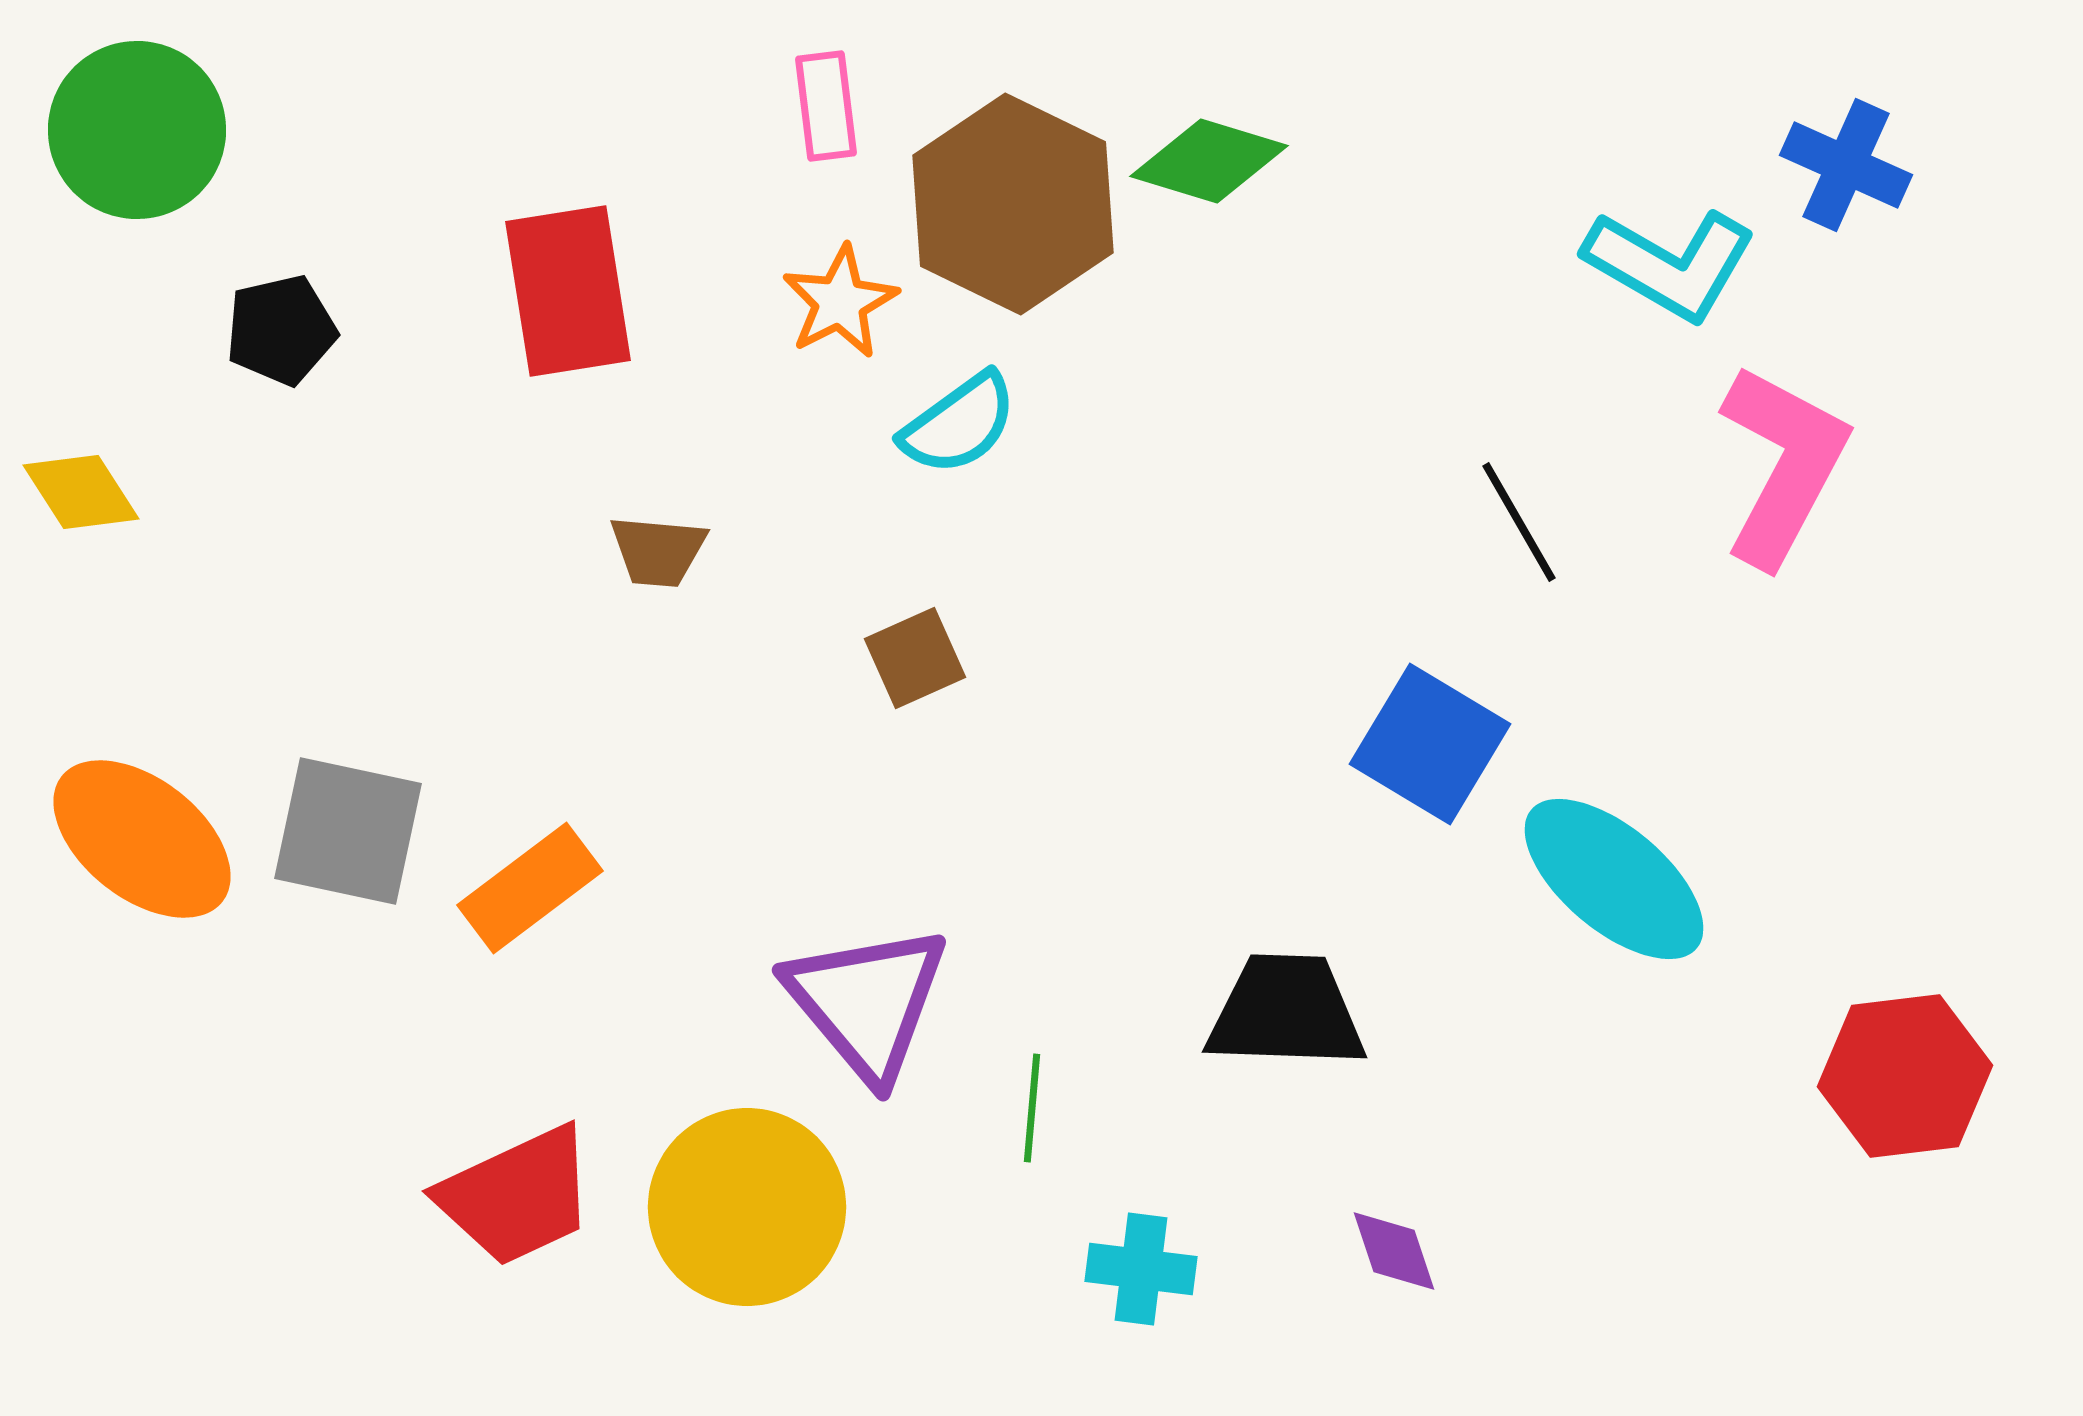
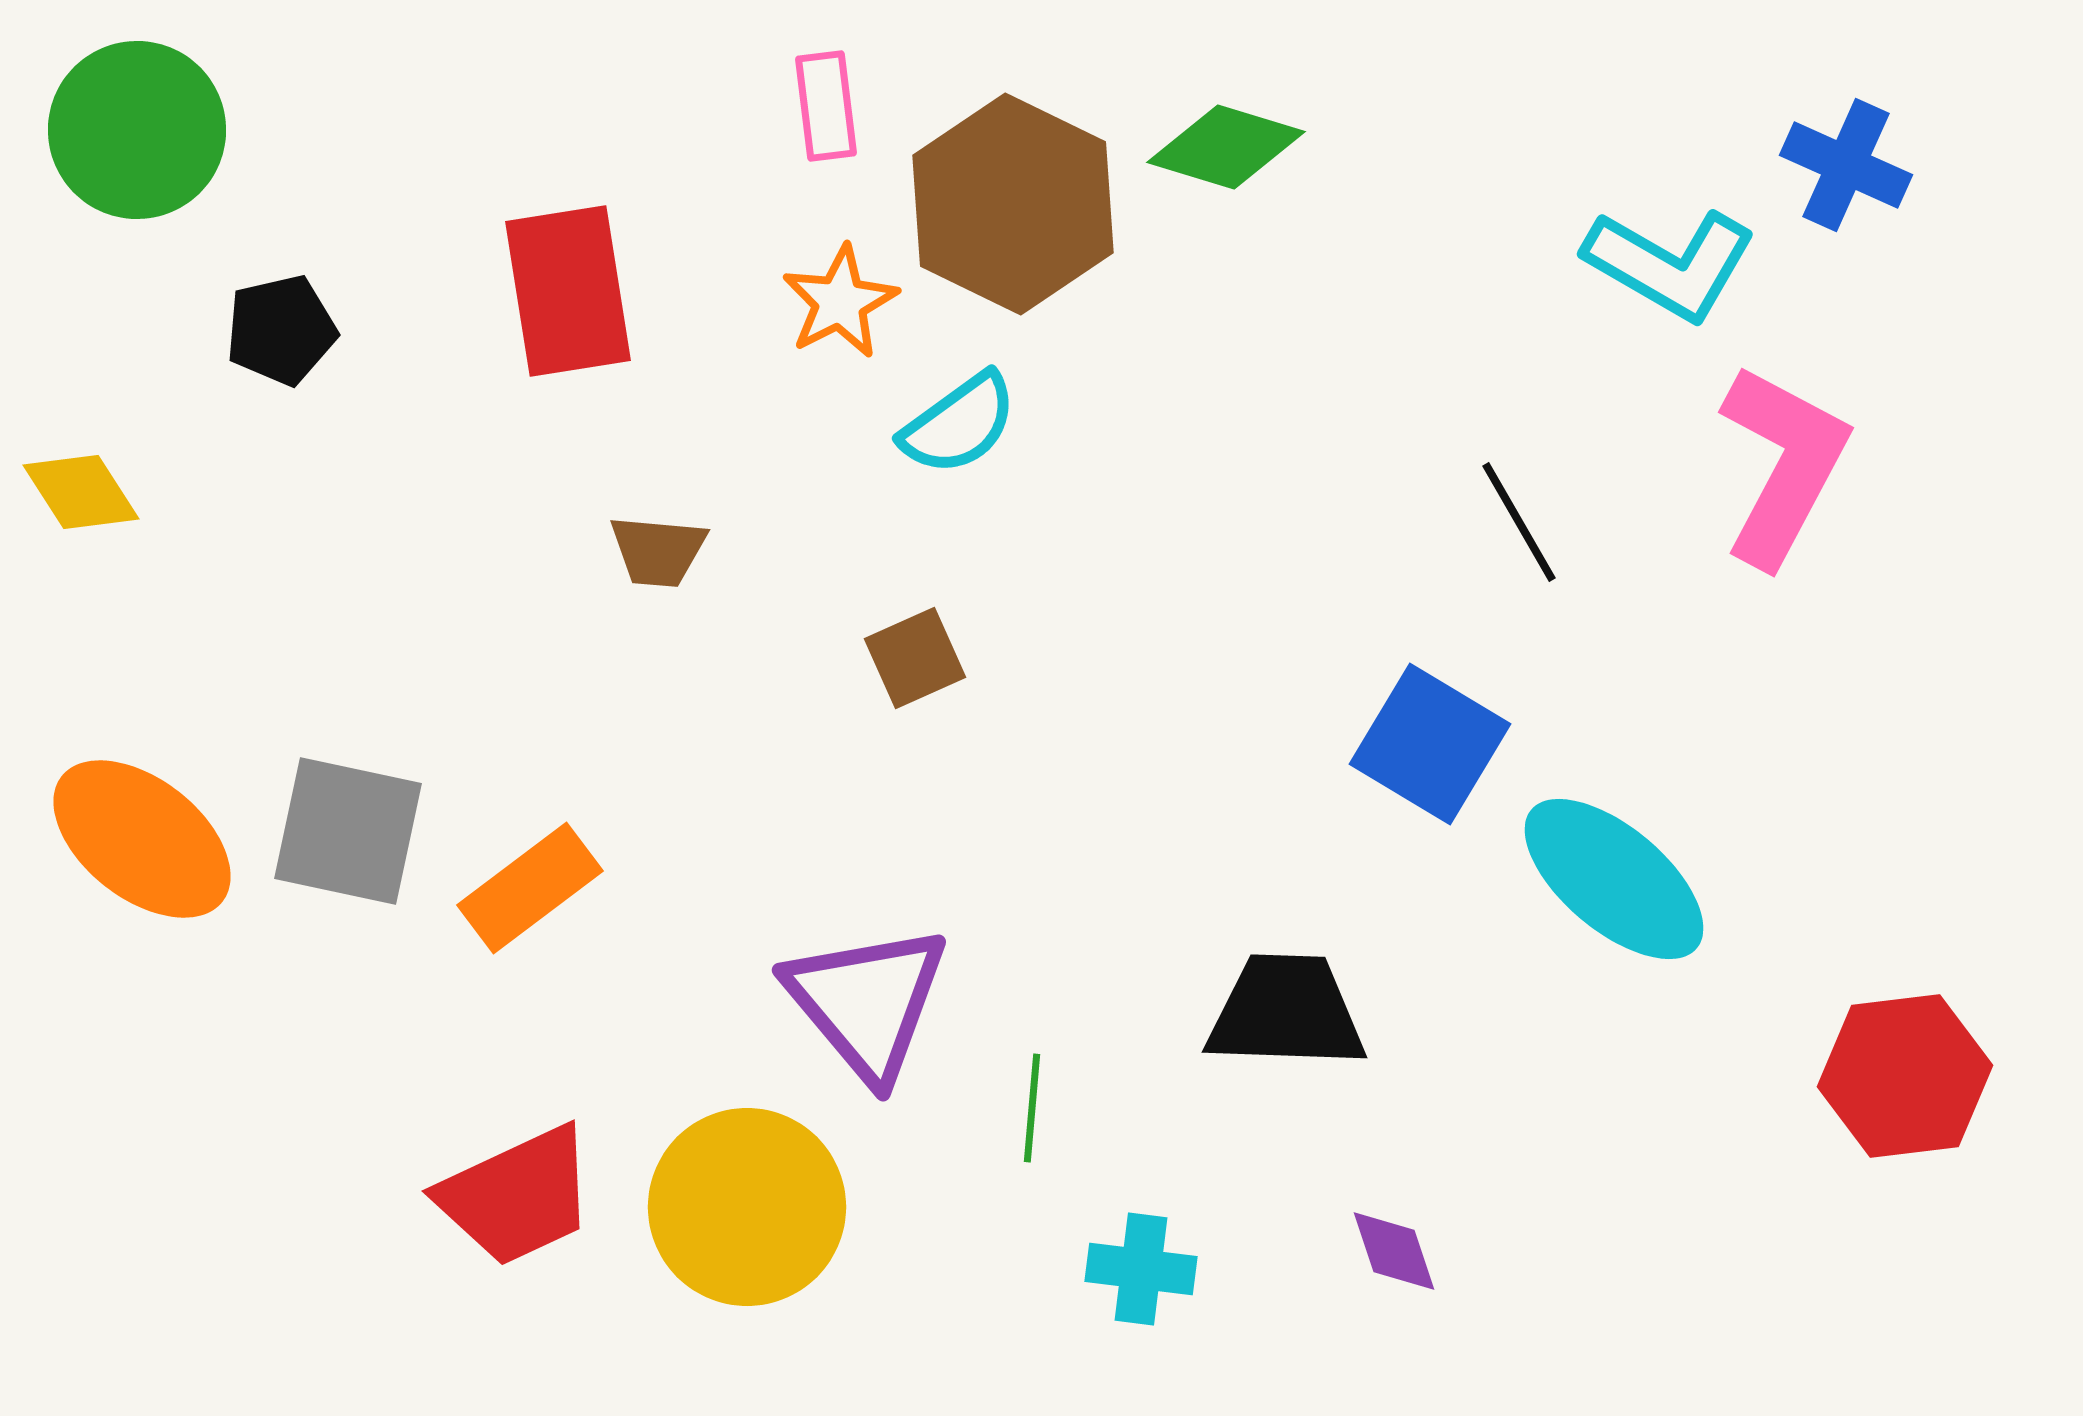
green diamond: moved 17 px right, 14 px up
